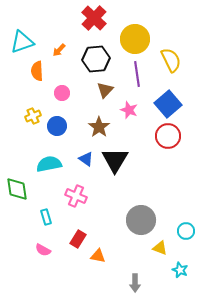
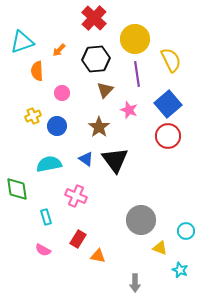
black triangle: rotated 8 degrees counterclockwise
